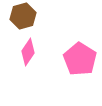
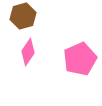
pink pentagon: rotated 16 degrees clockwise
